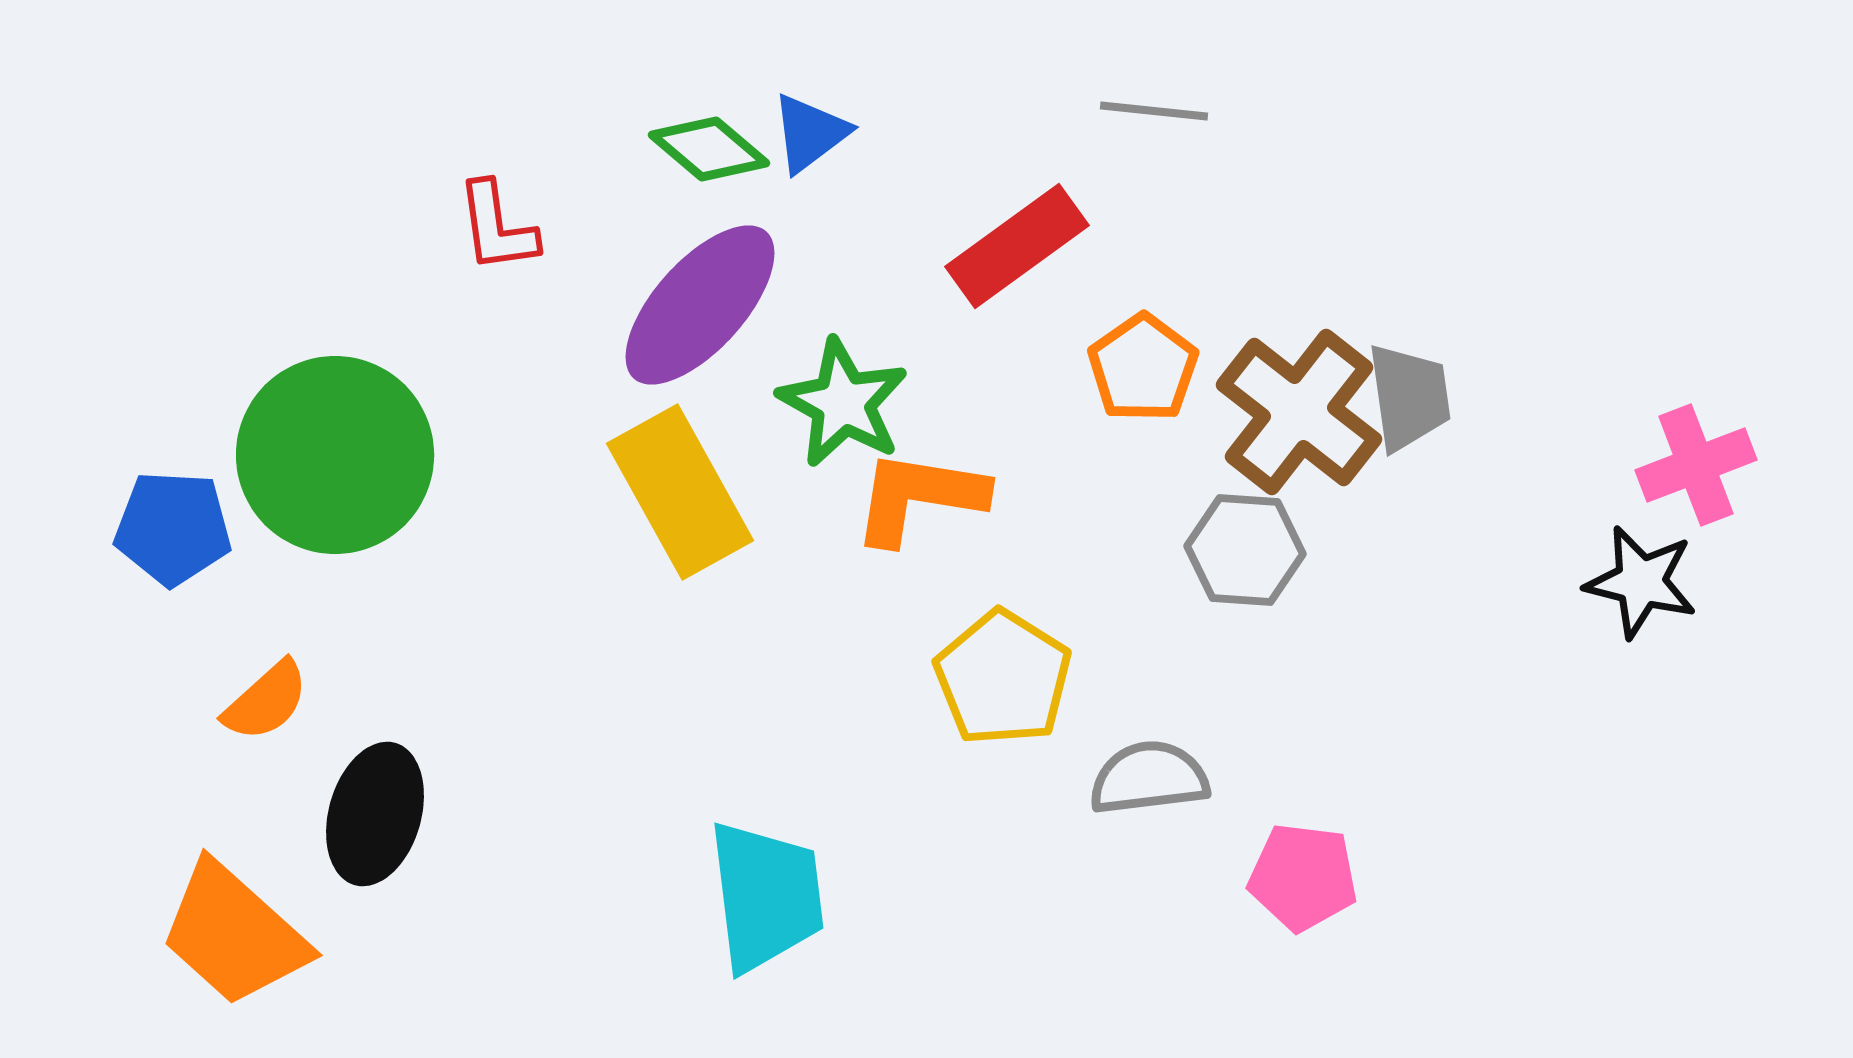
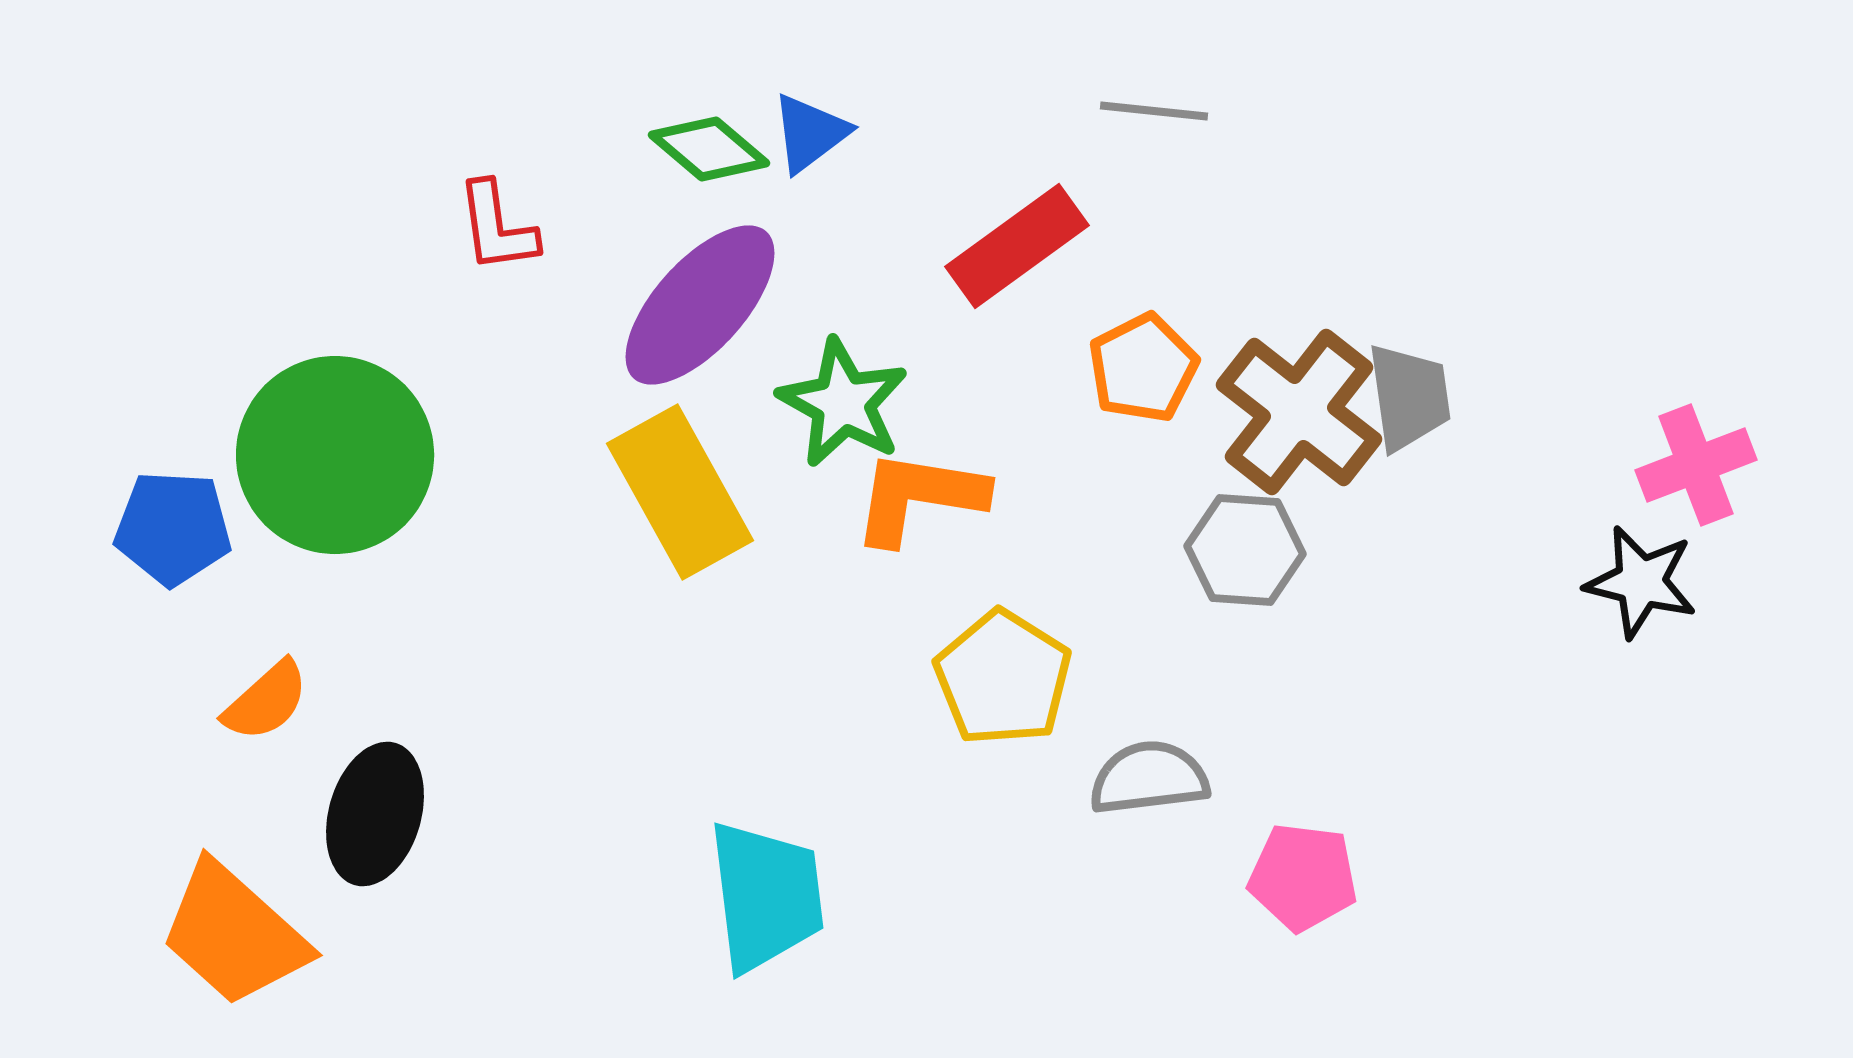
orange pentagon: rotated 8 degrees clockwise
